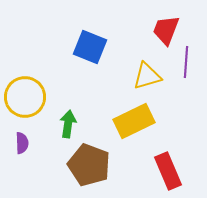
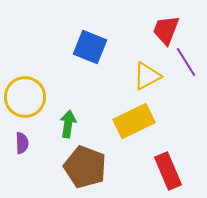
purple line: rotated 36 degrees counterclockwise
yellow triangle: rotated 12 degrees counterclockwise
brown pentagon: moved 4 px left, 2 px down
